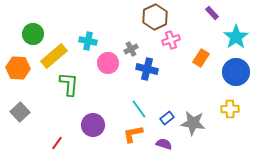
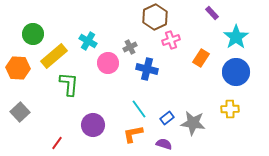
cyan cross: rotated 18 degrees clockwise
gray cross: moved 1 px left, 2 px up
